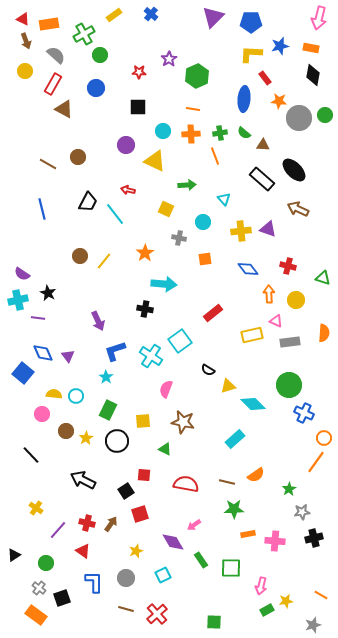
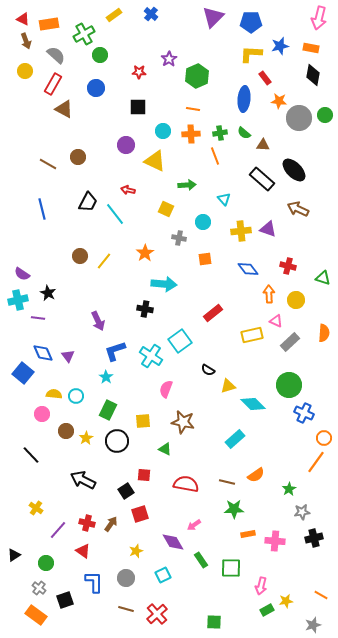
gray rectangle at (290, 342): rotated 36 degrees counterclockwise
black square at (62, 598): moved 3 px right, 2 px down
